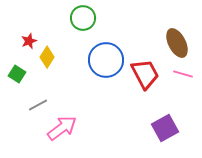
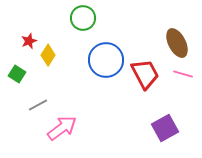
yellow diamond: moved 1 px right, 2 px up
